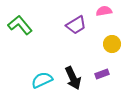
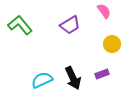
pink semicircle: rotated 63 degrees clockwise
purple trapezoid: moved 6 px left
